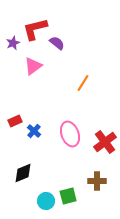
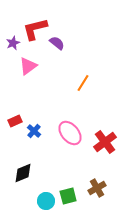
pink triangle: moved 5 px left
pink ellipse: moved 1 px up; rotated 20 degrees counterclockwise
brown cross: moved 7 px down; rotated 30 degrees counterclockwise
